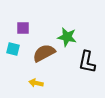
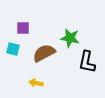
green star: moved 3 px right, 1 px down
